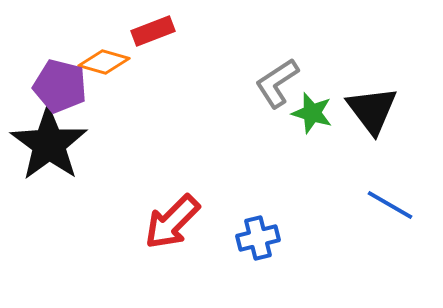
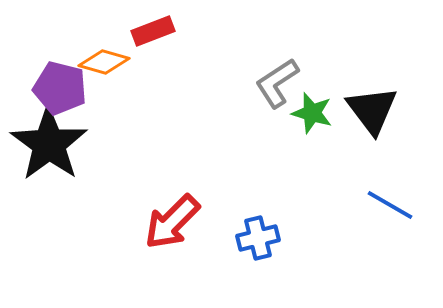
purple pentagon: moved 2 px down
